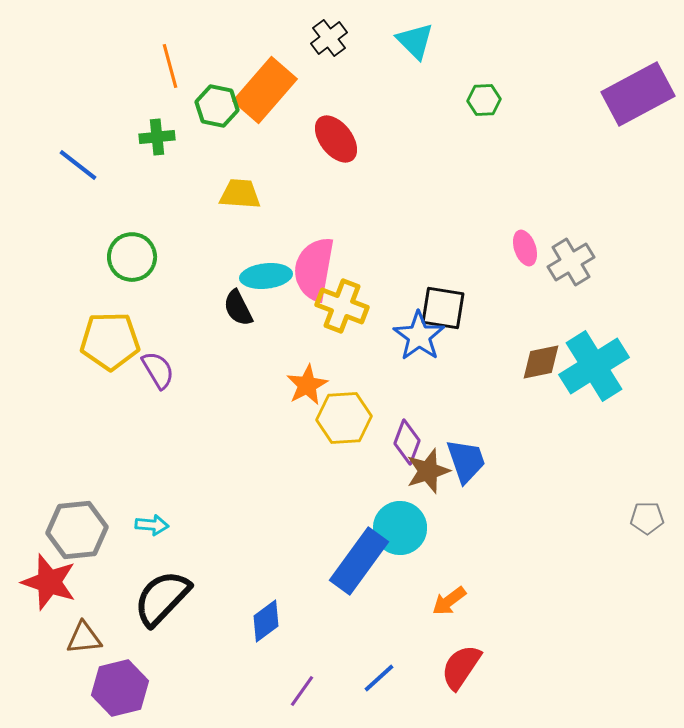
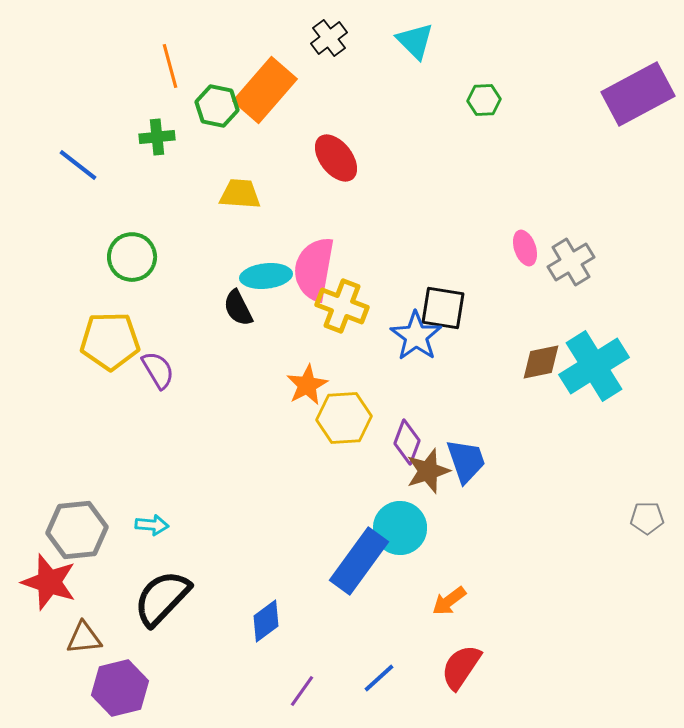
red ellipse at (336, 139): moved 19 px down
blue star at (419, 336): moved 3 px left
